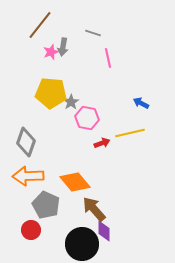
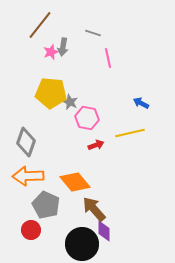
gray star: moved 1 px left; rotated 14 degrees counterclockwise
red arrow: moved 6 px left, 2 px down
